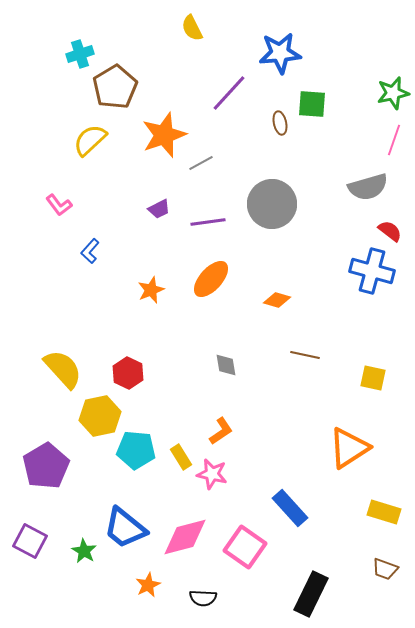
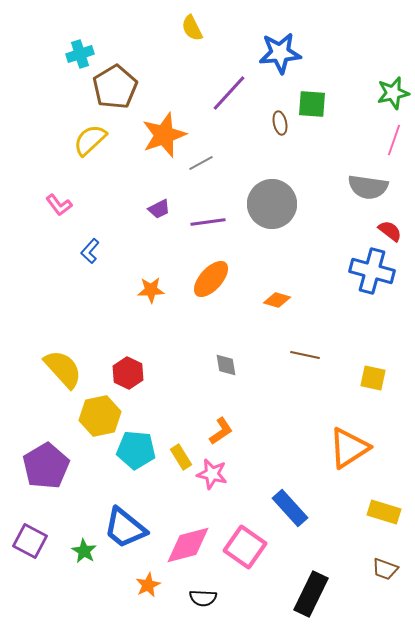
gray semicircle at (368, 187): rotated 24 degrees clockwise
orange star at (151, 290): rotated 20 degrees clockwise
pink diamond at (185, 537): moved 3 px right, 8 px down
